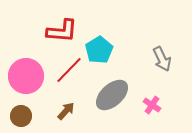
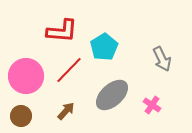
cyan pentagon: moved 5 px right, 3 px up
